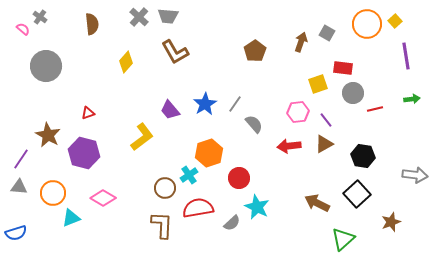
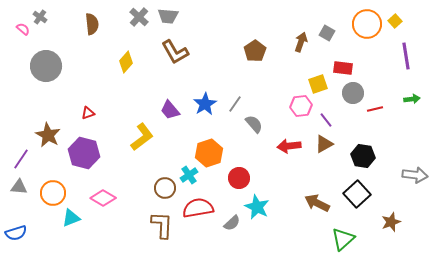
pink hexagon at (298, 112): moved 3 px right, 6 px up
